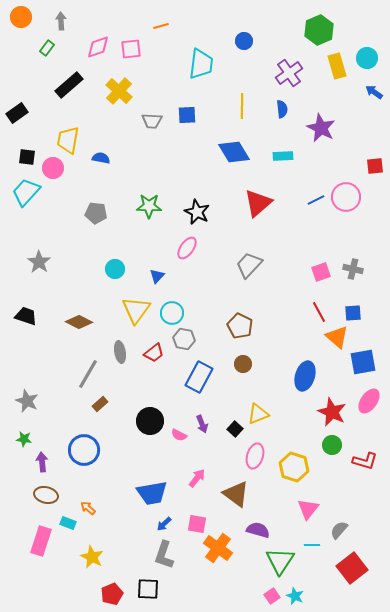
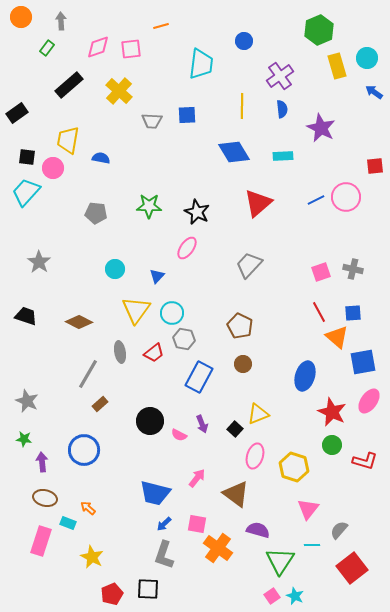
purple cross at (289, 73): moved 9 px left, 3 px down
blue trapezoid at (152, 493): moved 3 px right; rotated 24 degrees clockwise
brown ellipse at (46, 495): moved 1 px left, 3 px down
